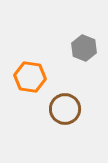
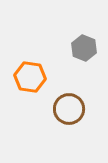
brown circle: moved 4 px right
